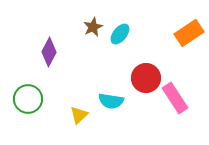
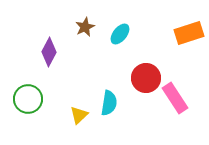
brown star: moved 8 px left
orange rectangle: rotated 16 degrees clockwise
cyan semicircle: moved 2 px left, 2 px down; rotated 90 degrees counterclockwise
